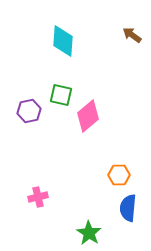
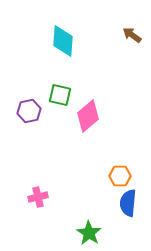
green square: moved 1 px left
orange hexagon: moved 1 px right, 1 px down
blue semicircle: moved 5 px up
